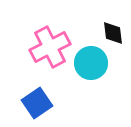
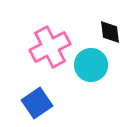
black diamond: moved 3 px left, 1 px up
cyan circle: moved 2 px down
